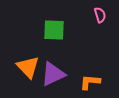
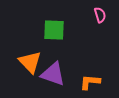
orange triangle: moved 2 px right, 5 px up
purple triangle: rotated 44 degrees clockwise
